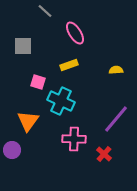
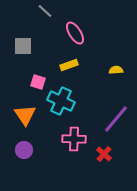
orange triangle: moved 3 px left, 6 px up; rotated 10 degrees counterclockwise
purple circle: moved 12 px right
